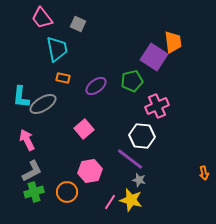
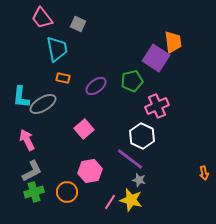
purple square: moved 2 px right, 1 px down
white hexagon: rotated 20 degrees clockwise
